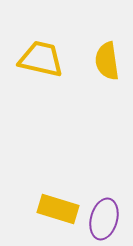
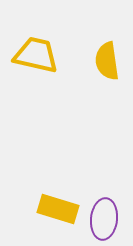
yellow trapezoid: moved 5 px left, 4 px up
purple ellipse: rotated 9 degrees counterclockwise
